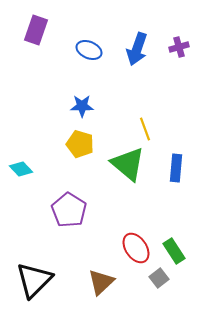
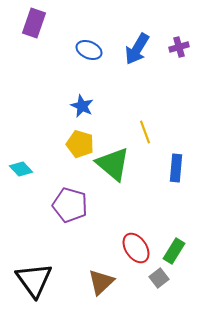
purple rectangle: moved 2 px left, 7 px up
blue arrow: rotated 12 degrees clockwise
blue star: rotated 25 degrees clockwise
yellow line: moved 3 px down
green triangle: moved 15 px left
purple pentagon: moved 1 px right, 5 px up; rotated 16 degrees counterclockwise
green rectangle: rotated 65 degrees clockwise
black triangle: rotated 21 degrees counterclockwise
